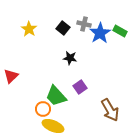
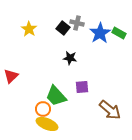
gray cross: moved 7 px left, 1 px up
green rectangle: moved 1 px left, 2 px down
purple square: moved 2 px right; rotated 32 degrees clockwise
brown arrow: rotated 20 degrees counterclockwise
yellow ellipse: moved 6 px left, 2 px up
